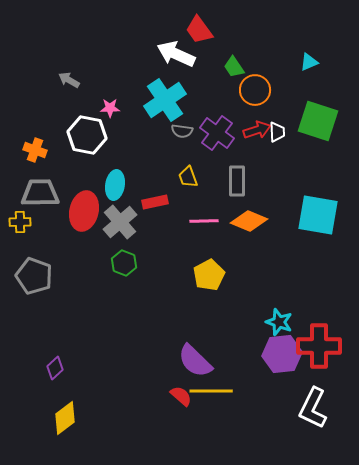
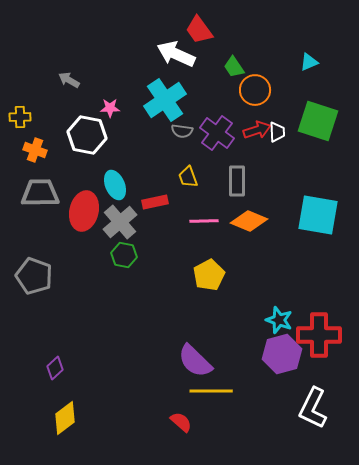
cyan ellipse: rotated 32 degrees counterclockwise
yellow cross: moved 105 px up
green hexagon: moved 8 px up; rotated 10 degrees counterclockwise
cyan star: moved 2 px up
red cross: moved 11 px up
purple hexagon: rotated 9 degrees counterclockwise
red semicircle: moved 26 px down
